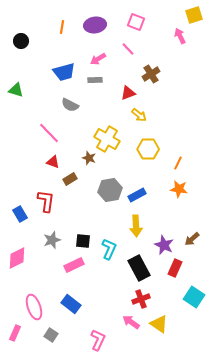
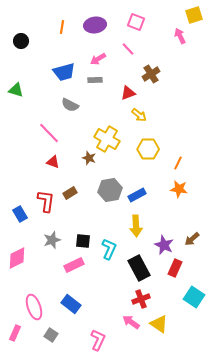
brown rectangle at (70, 179): moved 14 px down
